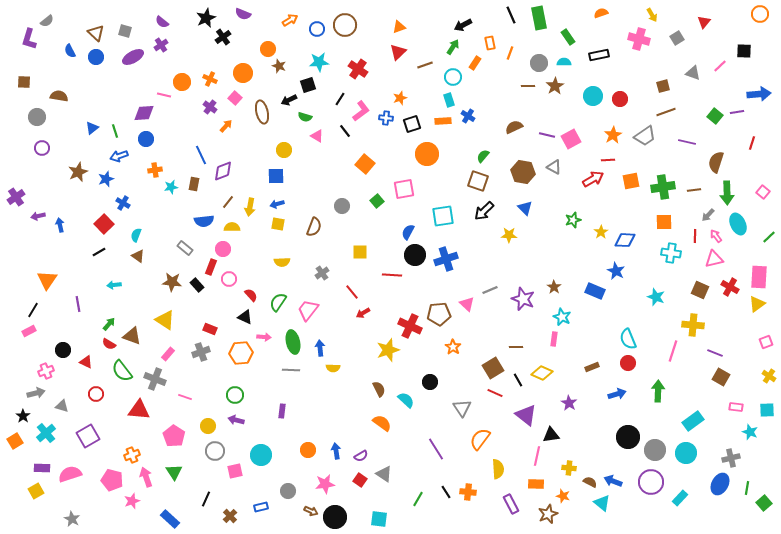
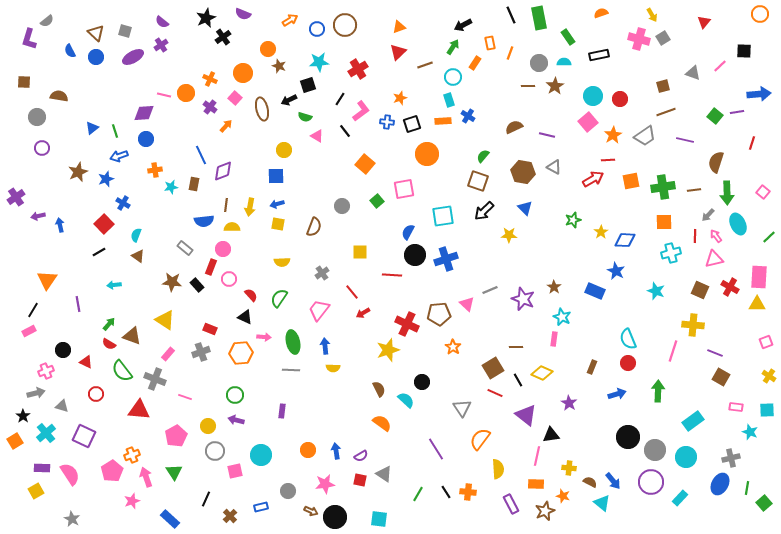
gray square at (677, 38): moved 14 px left
red cross at (358, 69): rotated 24 degrees clockwise
orange circle at (182, 82): moved 4 px right, 11 px down
brown ellipse at (262, 112): moved 3 px up
blue cross at (386, 118): moved 1 px right, 4 px down
pink square at (571, 139): moved 17 px right, 17 px up; rotated 12 degrees counterclockwise
purple line at (687, 142): moved 2 px left, 2 px up
brown line at (228, 202): moved 2 px left, 3 px down; rotated 32 degrees counterclockwise
cyan cross at (671, 253): rotated 24 degrees counterclockwise
cyan star at (656, 297): moved 6 px up
green semicircle at (278, 302): moved 1 px right, 4 px up
yellow triangle at (757, 304): rotated 36 degrees clockwise
pink trapezoid at (308, 310): moved 11 px right
red cross at (410, 326): moved 3 px left, 2 px up
blue arrow at (320, 348): moved 5 px right, 2 px up
brown rectangle at (592, 367): rotated 48 degrees counterclockwise
black circle at (430, 382): moved 8 px left
purple square at (88, 436): moved 4 px left; rotated 35 degrees counterclockwise
pink pentagon at (174, 436): moved 2 px right; rotated 10 degrees clockwise
cyan circle at (686, 453): moved 4 px down
pink semicircle at (70, 474): rotated 75 degrees clockwise
pink pentagon at (112, 480): moved 9 px up; rotated 25 degrees clockwise
red square at (360, 480): rotated 24 degrees counterclockwise
blue arrow at (613, 481): rotated 150 degrees counterclockwise
green line at (418, 499): moved 5 px up
brown star at (548, 514): moved 3 px left, 3 px up
